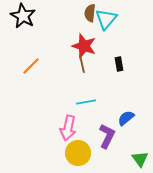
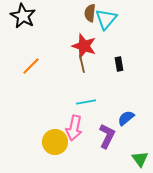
pink arrow: moved 6 px right
yellow circle: moved 23 px left, 11 px up
